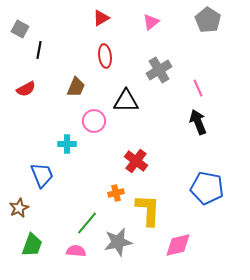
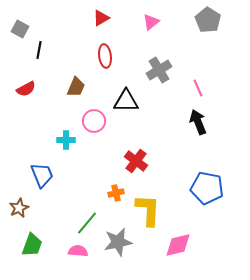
cyan cross: moved 1 px left, 4 px up
pink semicircle: moved 2 px right
